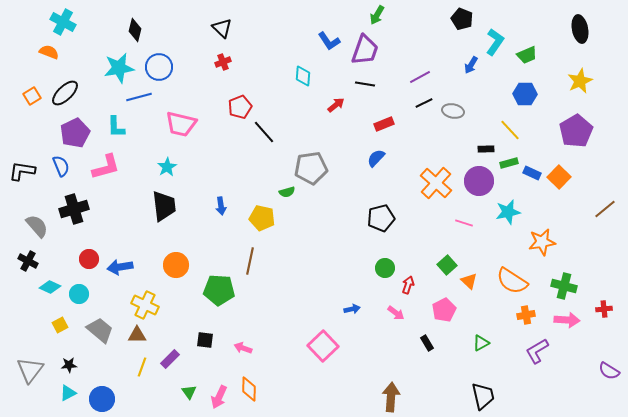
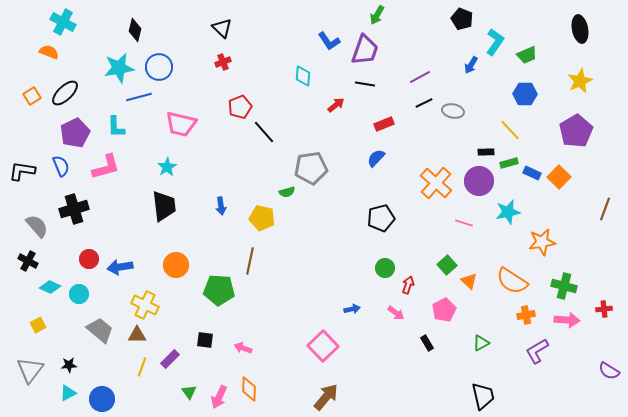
black rectangle at (486, 149): moved 3 px down
brown line at (605, 209): rotated 30 degrees counterclockwise
yellow square at (60, 325): moved 22 px left
brown arrow at (391, 397): moved 65 px left; rotated 36 degrees clockwise
